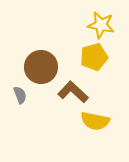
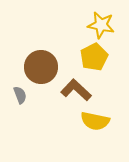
yellow pentagon: rotated 12 degrees counterclockwise
brown L-shape: moved 3 px right, 2 px up
